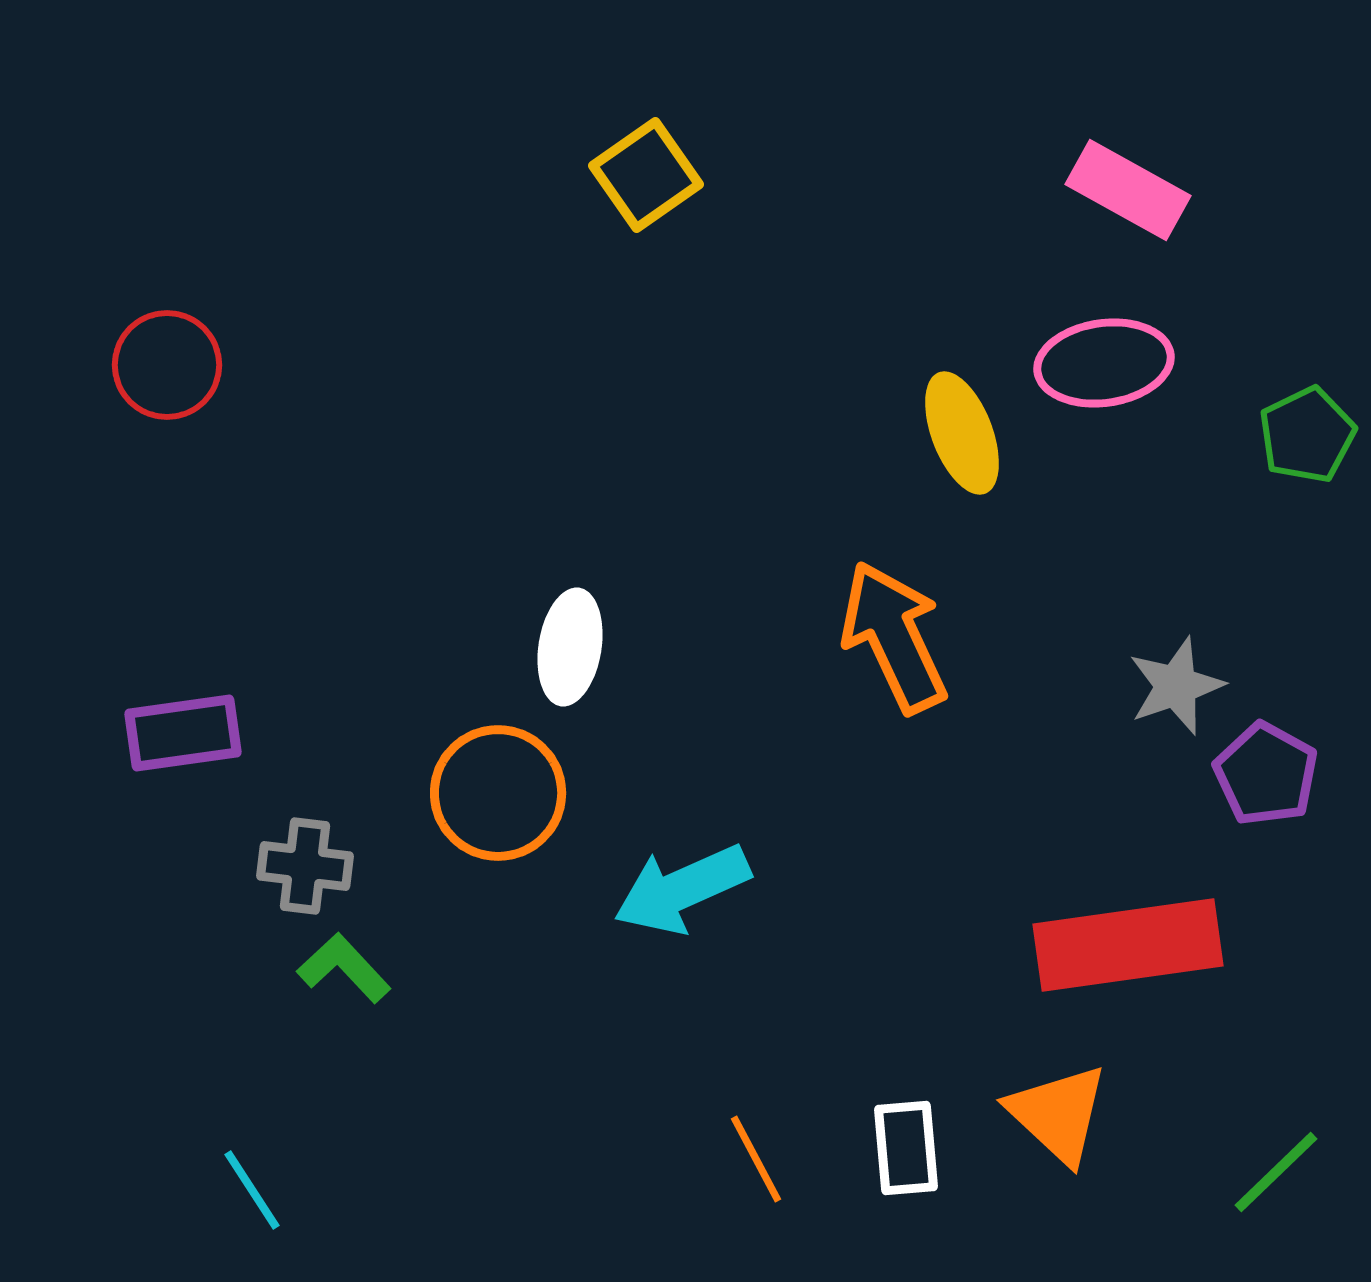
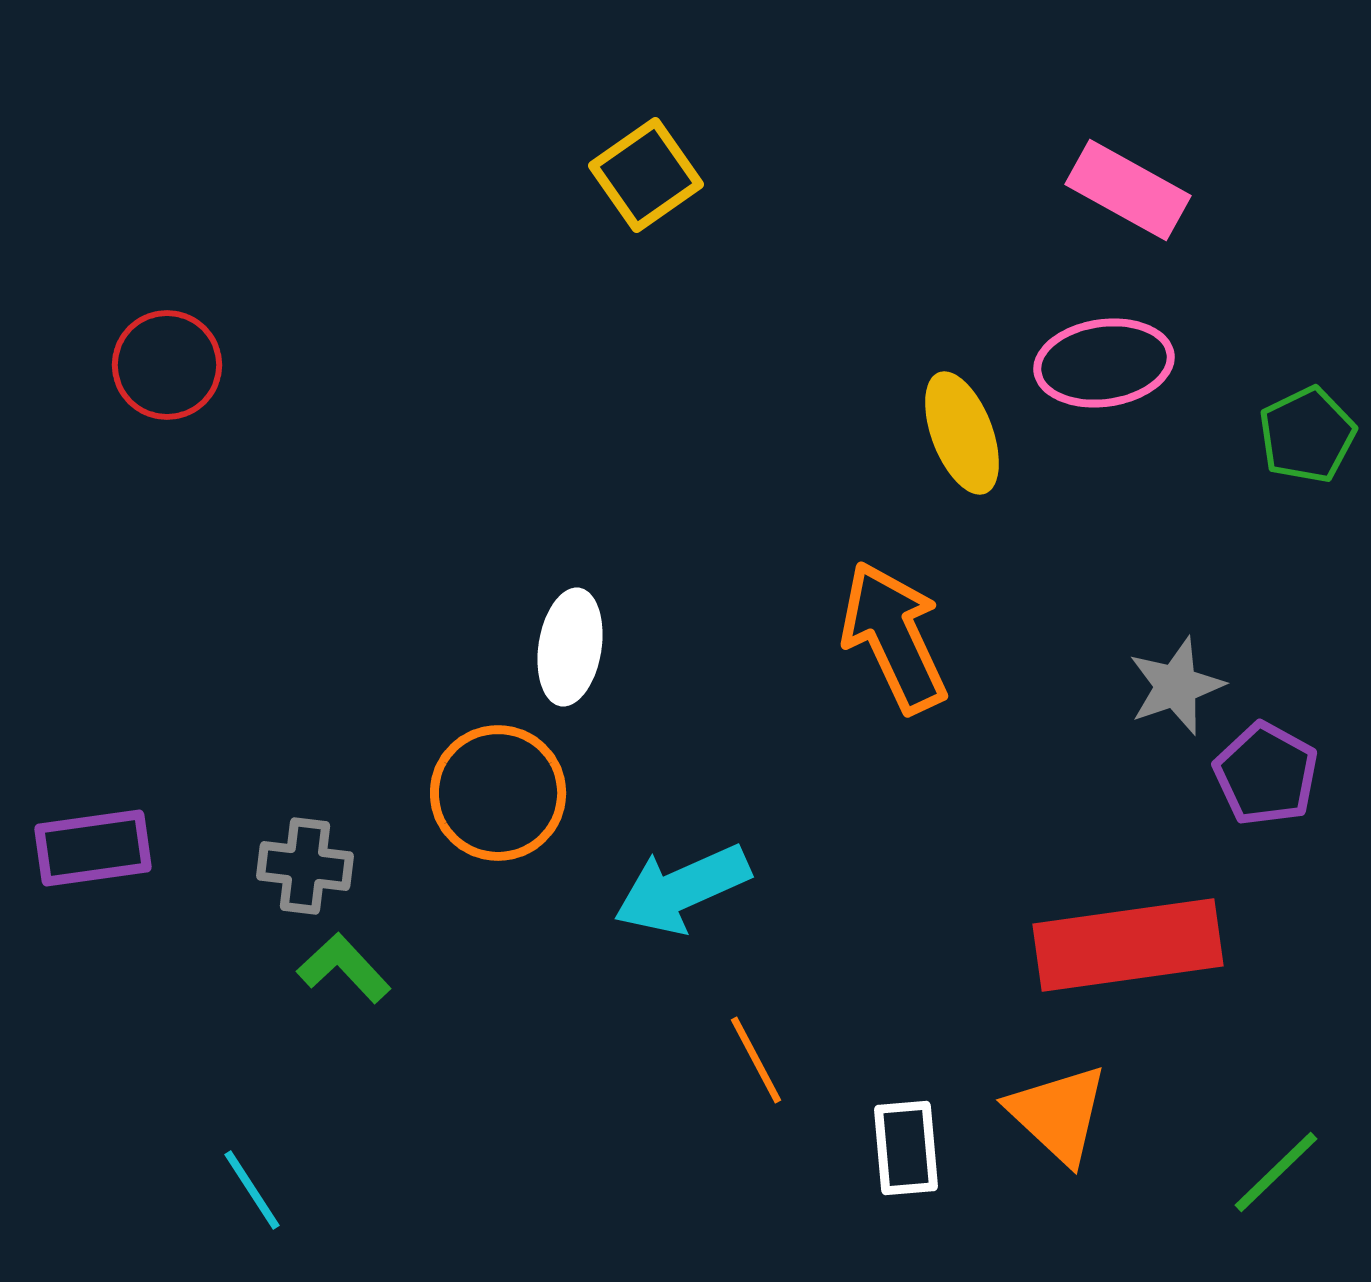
purple rectangle: moved 90 px left, 115 px down
orange line: moved 99 px up
